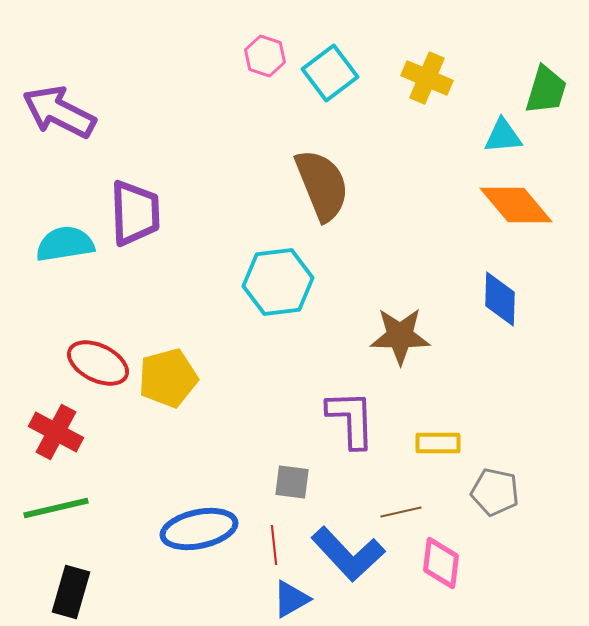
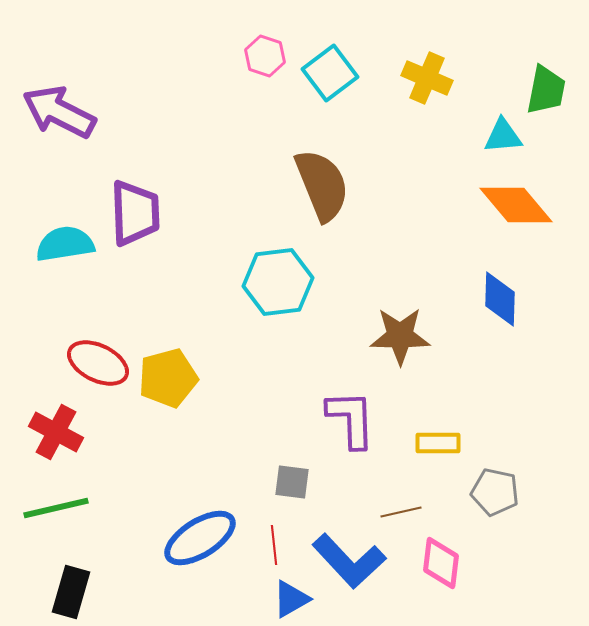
green trapezoid: rotated 6 degrees counterclockwise
blue ellipse: moved 1 px right, 9 px down; rotated 20 degrees counterclockwise
blue L-shape: moved 1 px right, 7 px down
